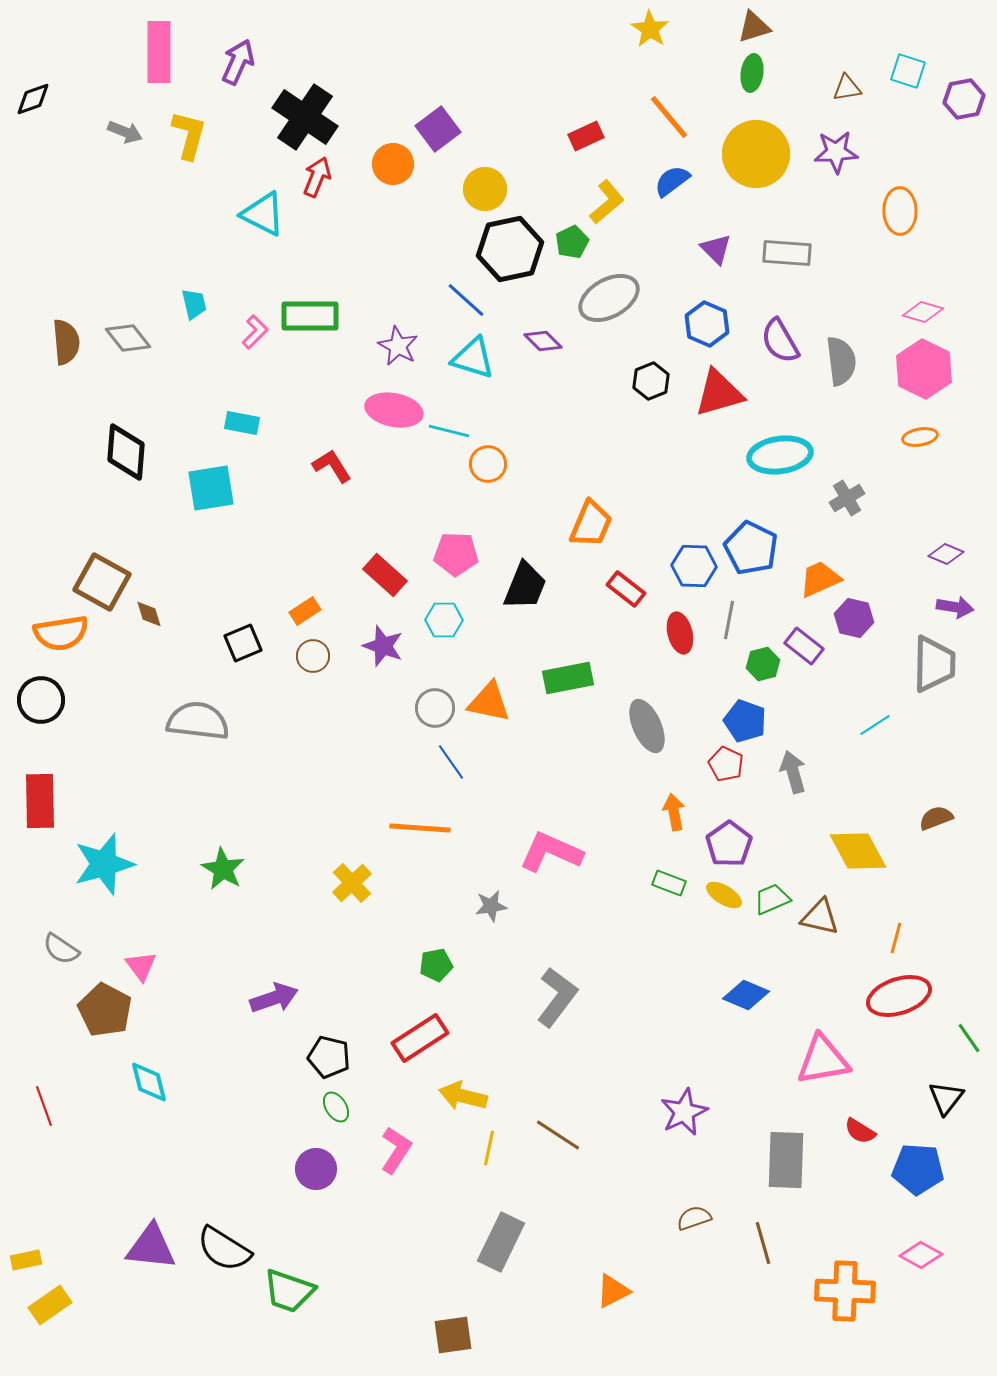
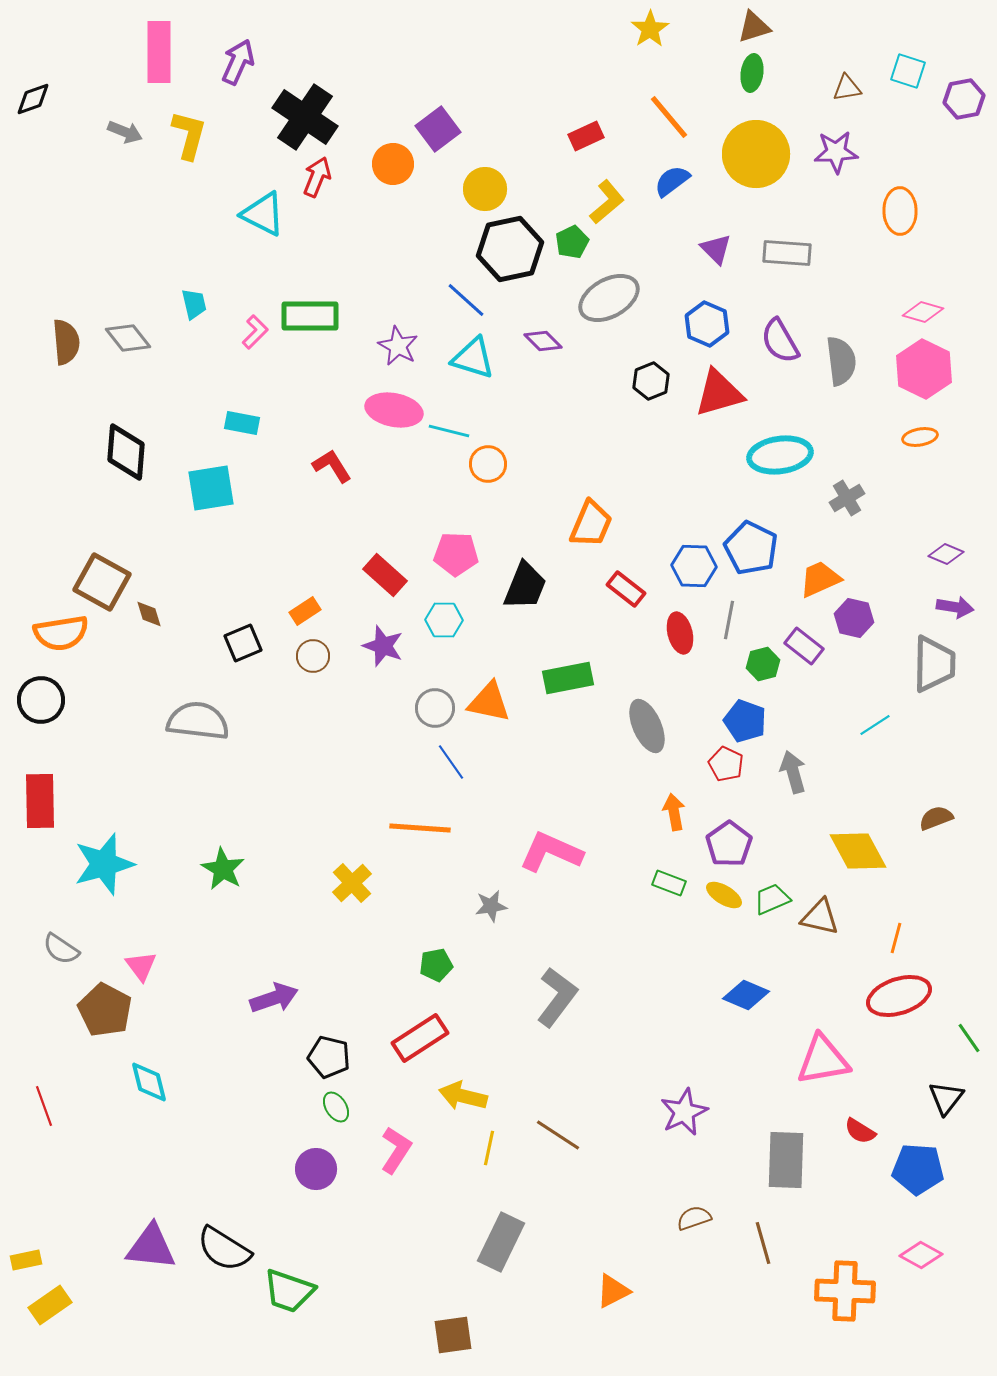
yellow star at (650, 29): rotated 6 degrees clockwise
